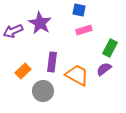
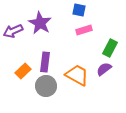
purple rectangle: moved 7 px left
gray circle: moved 3 px right, 5 px up
